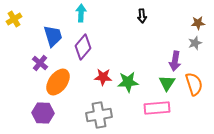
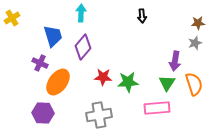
yellow cross: moved 2 px left, 1 px up
purple cross: rotated 14 degrees counterclockwise
